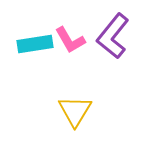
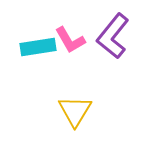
cyan rectangle: moved 3 px right, 3 px down
